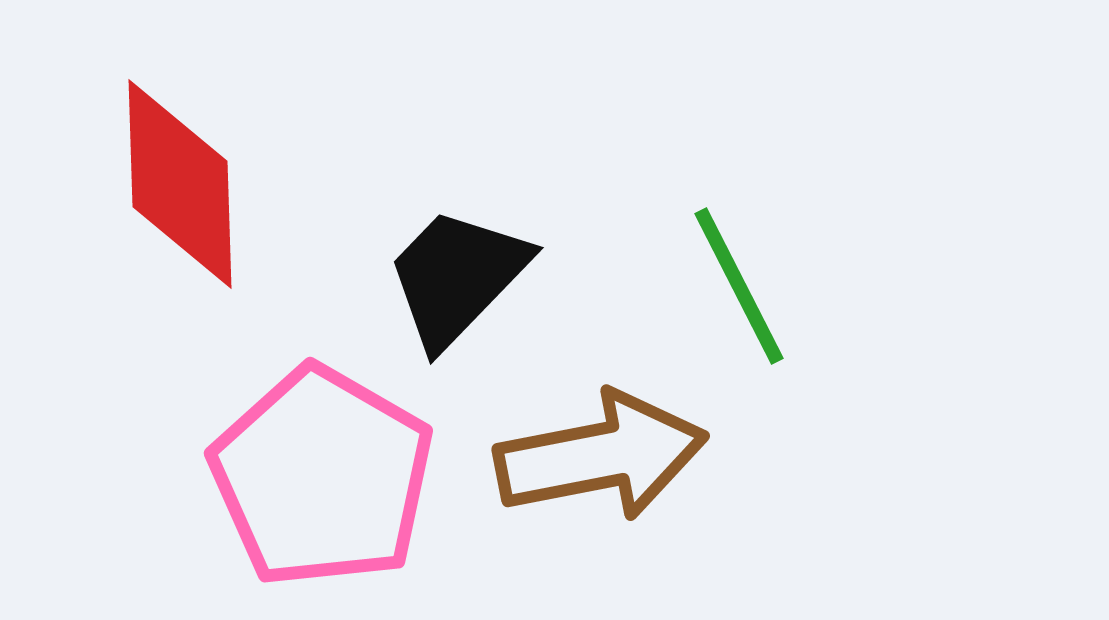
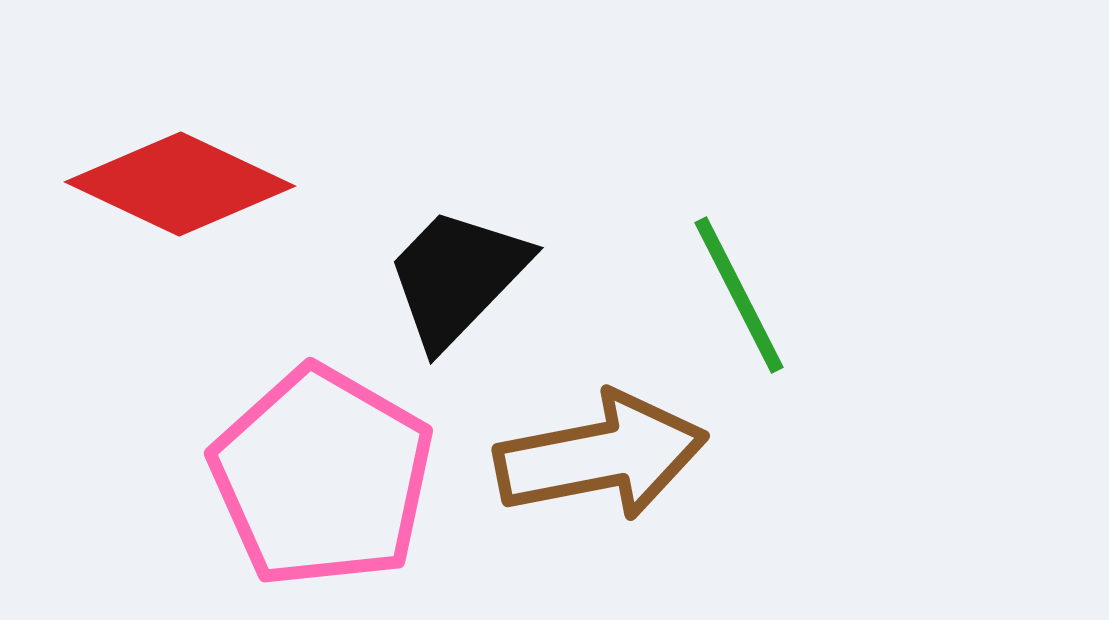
red diamond: rotated 63 degrees counterclockwise
green line: moved 9 px down
